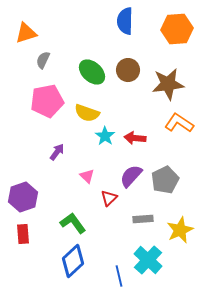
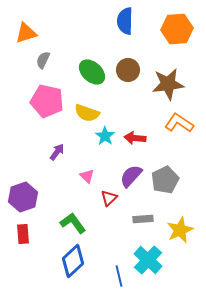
pink pentagon: rotated 24 degrees clockwise
